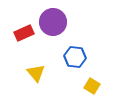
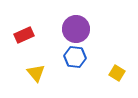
purple circle: moved 23 px right, 7 px down
red rectangle: moved 2 px down
yellow square: moved 25 px right, 13 px up
